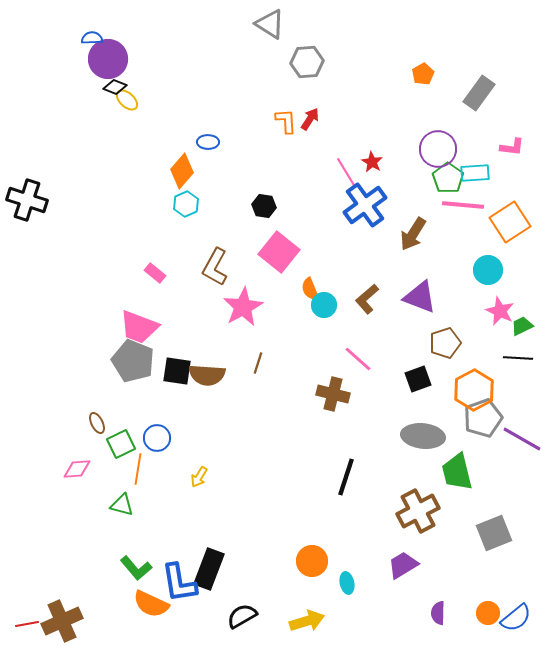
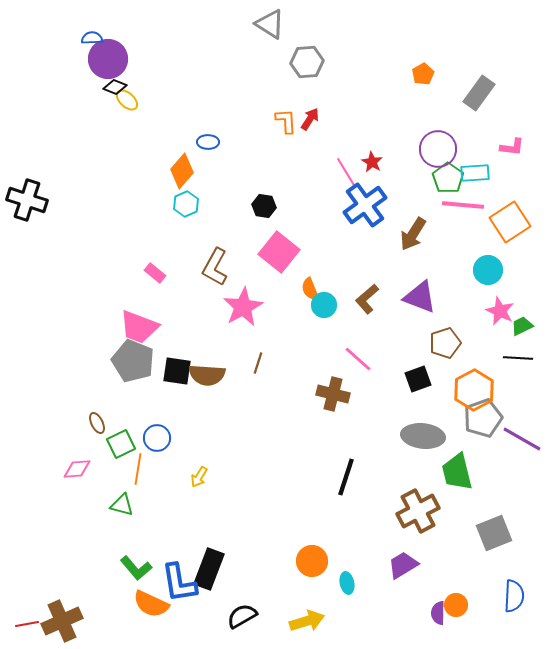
orange circle at (488, 613): moved 32 px left, 8 px up
blue semicircle at (516, 618): moved 2 px left, 22 px up; rotated 48 degrees counterclockwise
